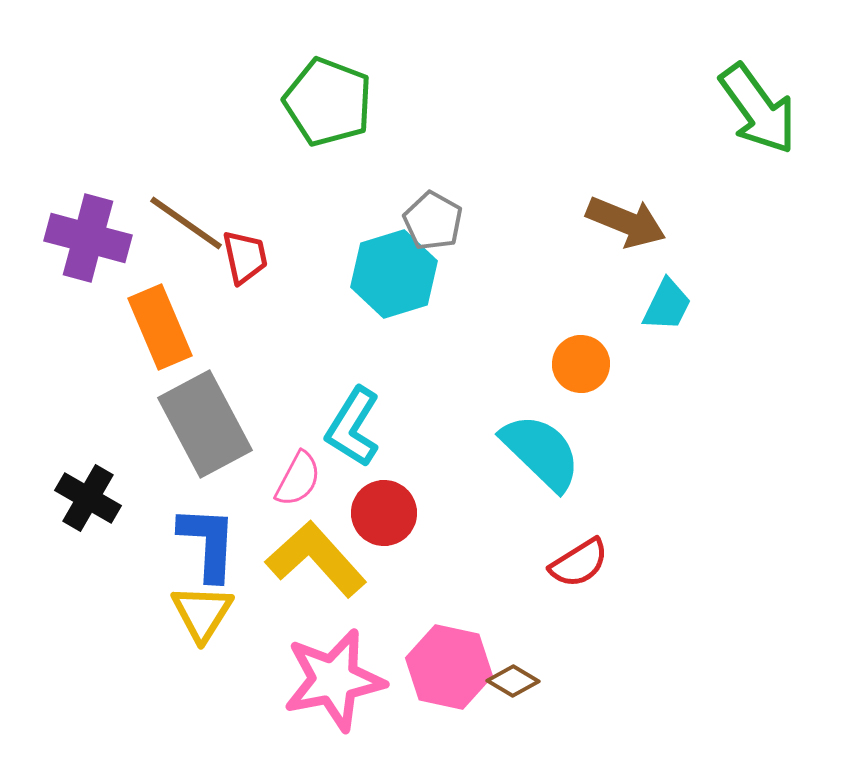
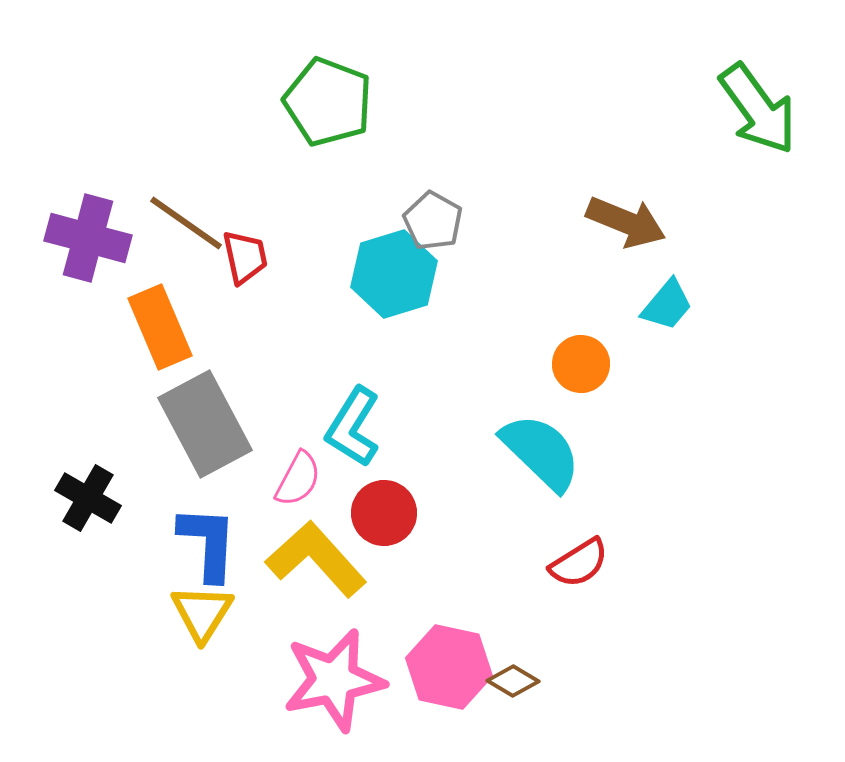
cyan trapezoid: rotated 14 degrees clockwise
